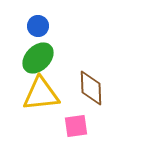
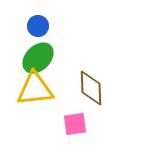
yellow triangle: moved 6 px left, 5 px up
pink square: moved 1 px left, 2 px up
